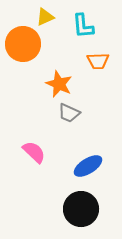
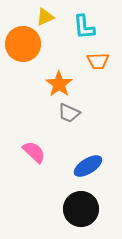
cyan L-shape: moved 1 px right, 1 px down
orange star: rotated 12 degrees clockwise
